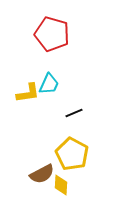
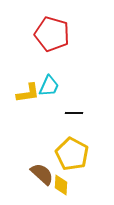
cyan trapezoid: moved 2 px down
black line: rotated 24 degrees clockwise
brown semicircle: rotated 110 degrees counterclockwise
